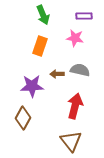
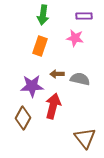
green arrow: rotated 30 degrees clockwise
gray semicircle: moved 9 px down
red arrow: moved 22 px left
brown triangle: moved 14 px right, 3 px up
